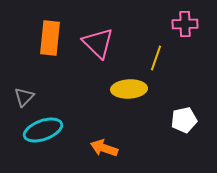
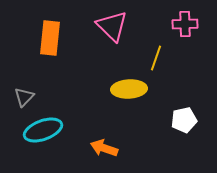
pink triangle: moved 14 px right, 17 px up
